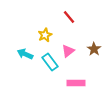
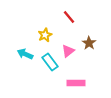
brown star: moved 5 px left, 6 px up
